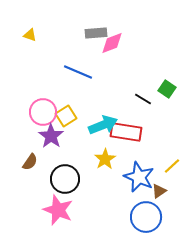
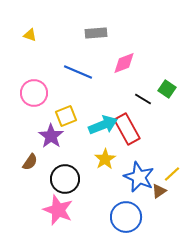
pink diamond: moved 12 px right, 20 px down
pink circle: moved 9 px left, 19 px up
yellow square: rotated 10 degrees clockwise
red rectangle: moved 1 px right, 3 px up; rotated 52 degrees clockwise
yellow line: moved 8 px down
blue circle: moved 20 px left
